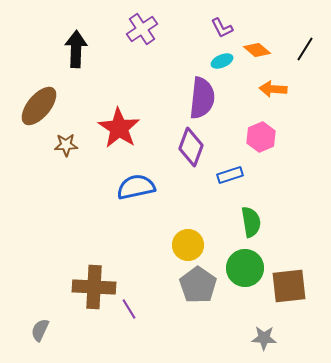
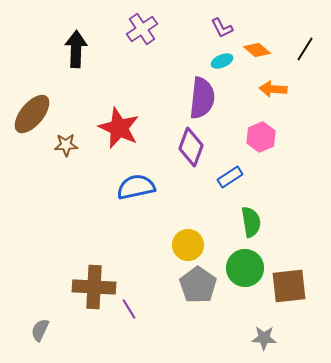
brown ellipse: moved 7 px left, 8 px down
red star: rotated 9 degrees counterclockwise
blue rectangle: moved 2 px down; rotated 15 degrees counterclockwise
